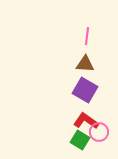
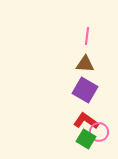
green square: moved 6 px right, 1 px up
